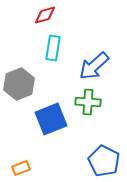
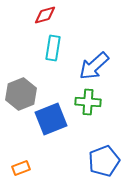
gray hexagon: moved 2 px right, 10 px down
blue pentagon: rotated 24 degrees clockwise
